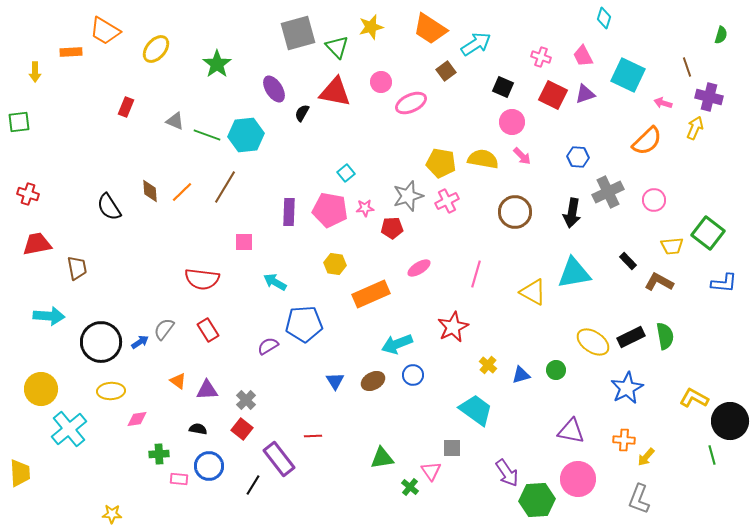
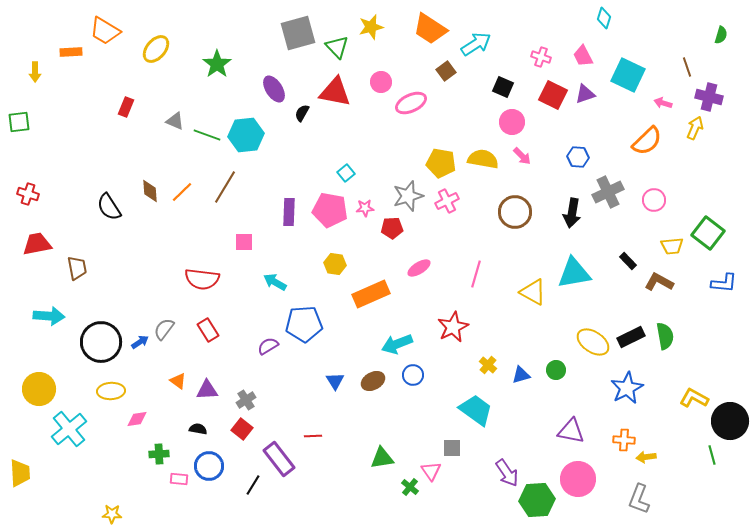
yellow circle at (41, 389): moved 2 px left
gray cross at (246, 400): rotated 12 degrees clockwise
yellow arrow at (646, 457): rotated 42 degrees clockwise
